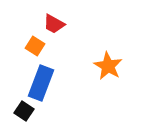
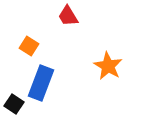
red trapezoid: moved 14 px right, 8 px up; rotated 30 degrees clockwise
orange square: moved 6 px left
black square: moved 10 px left, 7 px up
